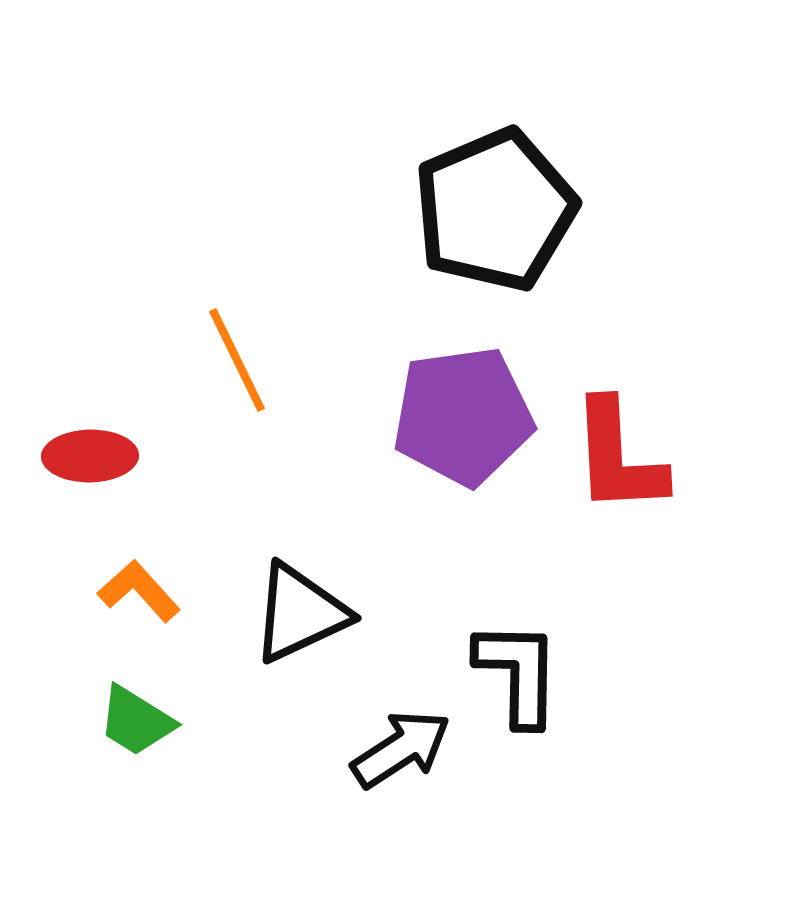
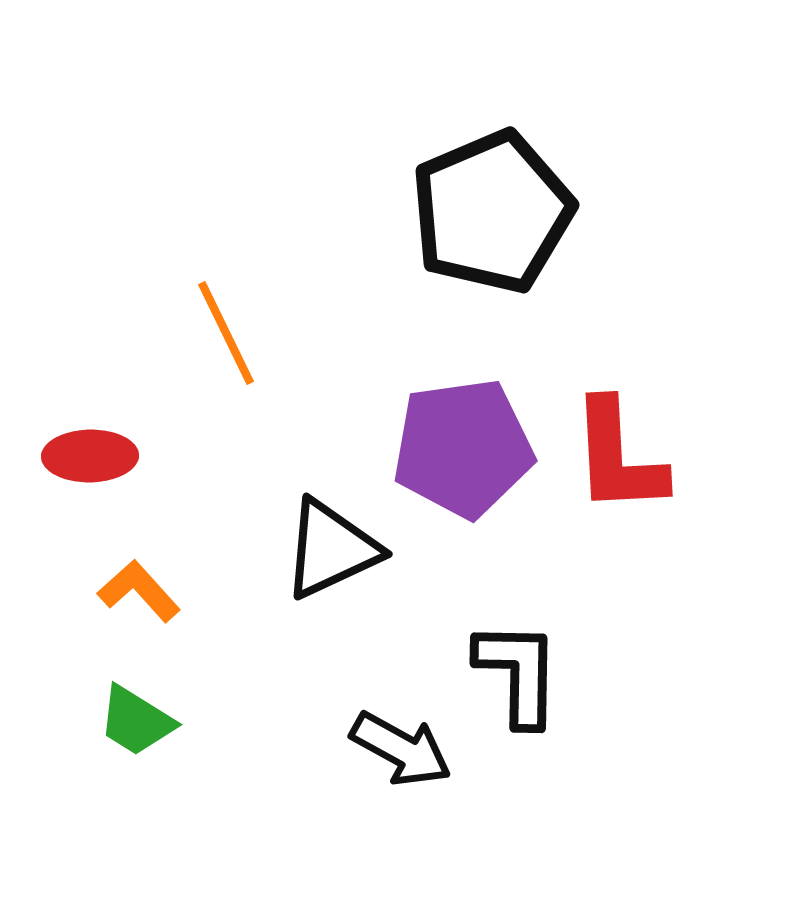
black pentagon: moved 3 px left, 2 px down
orange line: moved 11 px left, 27 px up
purple pentagon: moved 32 px down
black triangle: moved 31 px right, 64 px up
black arrow: rotated 62 degrees clockwise
